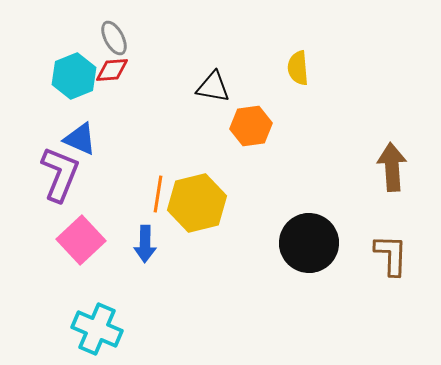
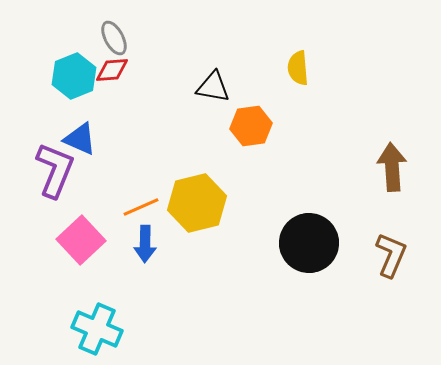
purple L-shape: moved 5 px left, 4 px up
orange line: moved 17 px left, 13 px down; rotated 57 degrees clockwise
brown L-shape: rotated 21 degrees clockwise
